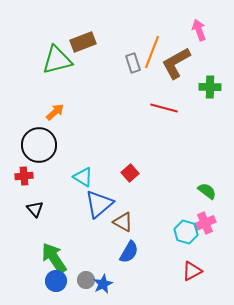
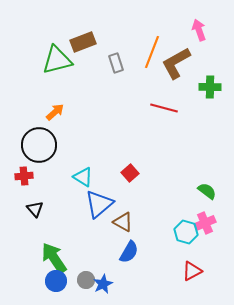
gray rectangle: moved 17 px left
